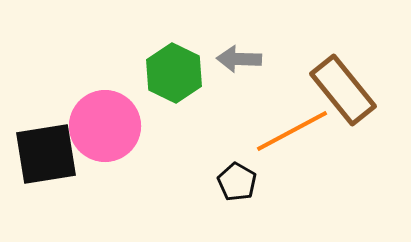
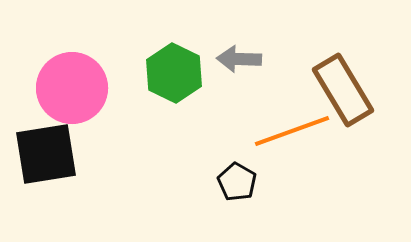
brown rectangle: rotated 8 degrees clockwise
pink circle: moved 33 px left, 38 px up
orange line: rotated 8 degrees clockwise
